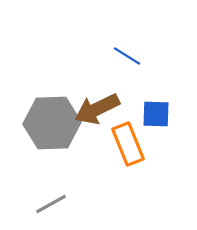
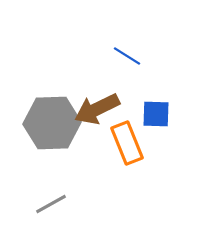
orange rectangle: moved 1 px left, 1 px up
